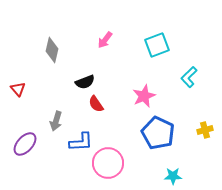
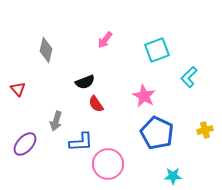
cyan square: moved 5 px down
gray diamond: moved 6 px left
pink star: rotated 20 degrees counterclockwise
blue pentagon: moved 1 px left
pink circle: moved 1 px down
